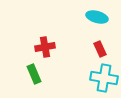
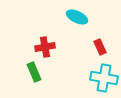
cyan ellipse: moved 20 px left; rotated 10 degrees clockwise
red rectangle: moved 2 px up
green rectangle: moved 2 px up
